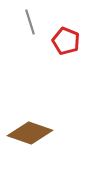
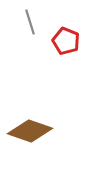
brown diamond: moved 2 px up
